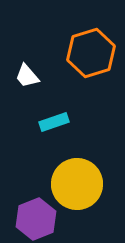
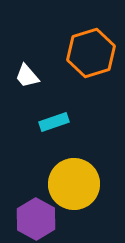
yellow circle: moved 3 px left
purple hexagon: rotated 9 degrees counterclockwise
